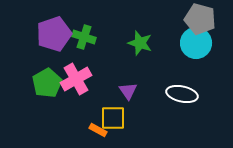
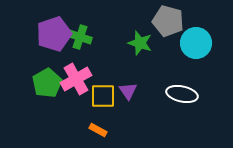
gray pentagon: moved 32 px left, 2 px down
green cross: moved 4 px left
yellow square: moved 10 px left, 22 px up
